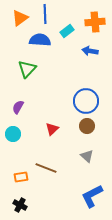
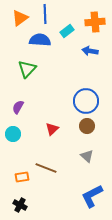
orange rectangle: moved 1 px right
